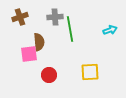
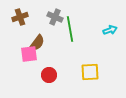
gray cross: rotated 28 degrees clockwise
brown semicircle: moved 2 px left, 1 px down; rotated 42 degrees clockwise
